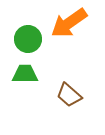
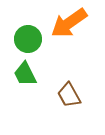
green trapezoid: rotated 116 degrees counterclockwise
brown trapezoid: rotated 20 degrees clockwise
